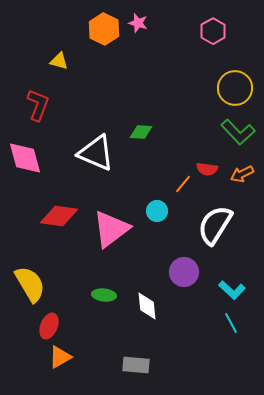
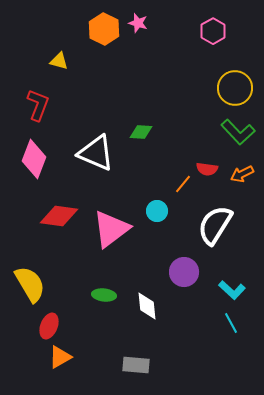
pink diamond: moved 9 px right, 1 px down; rotated 36 degrees clockwise
